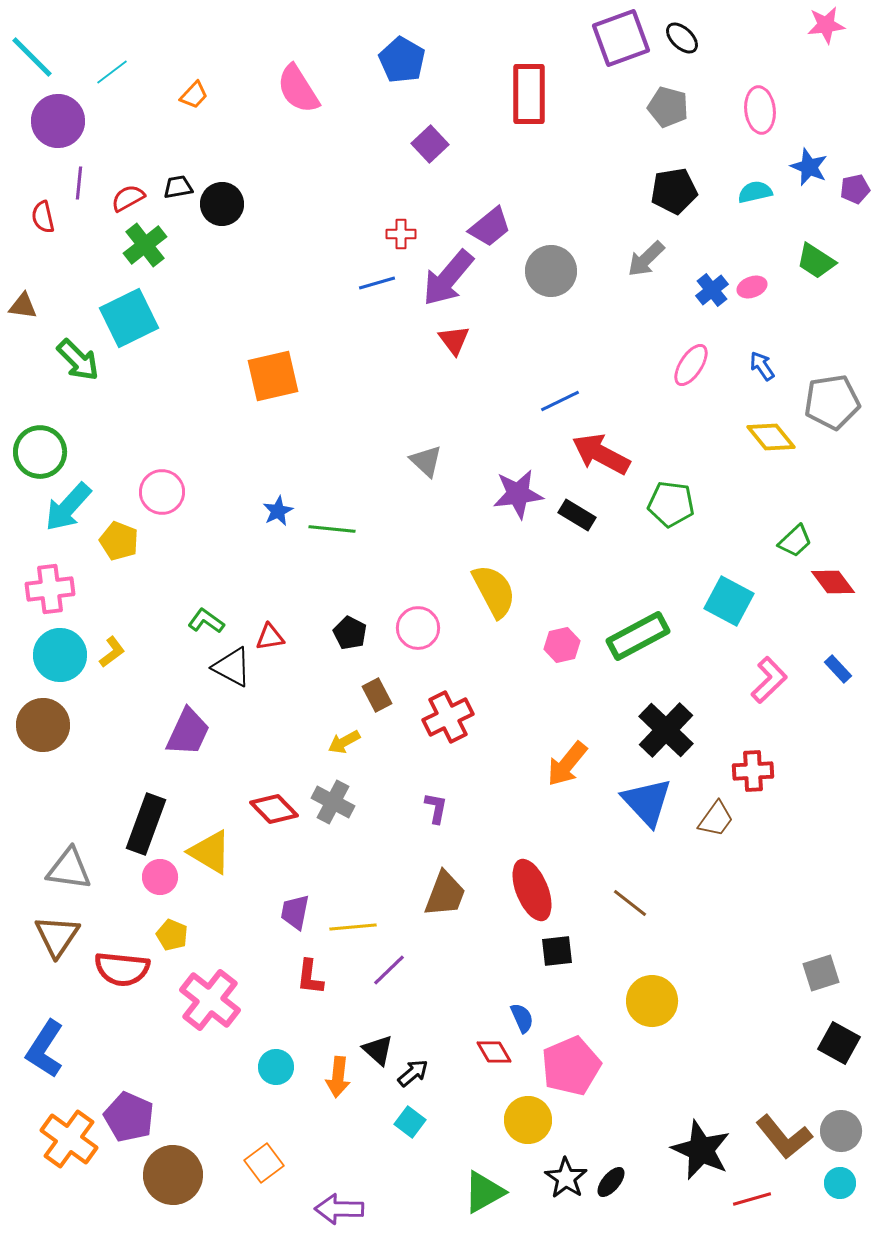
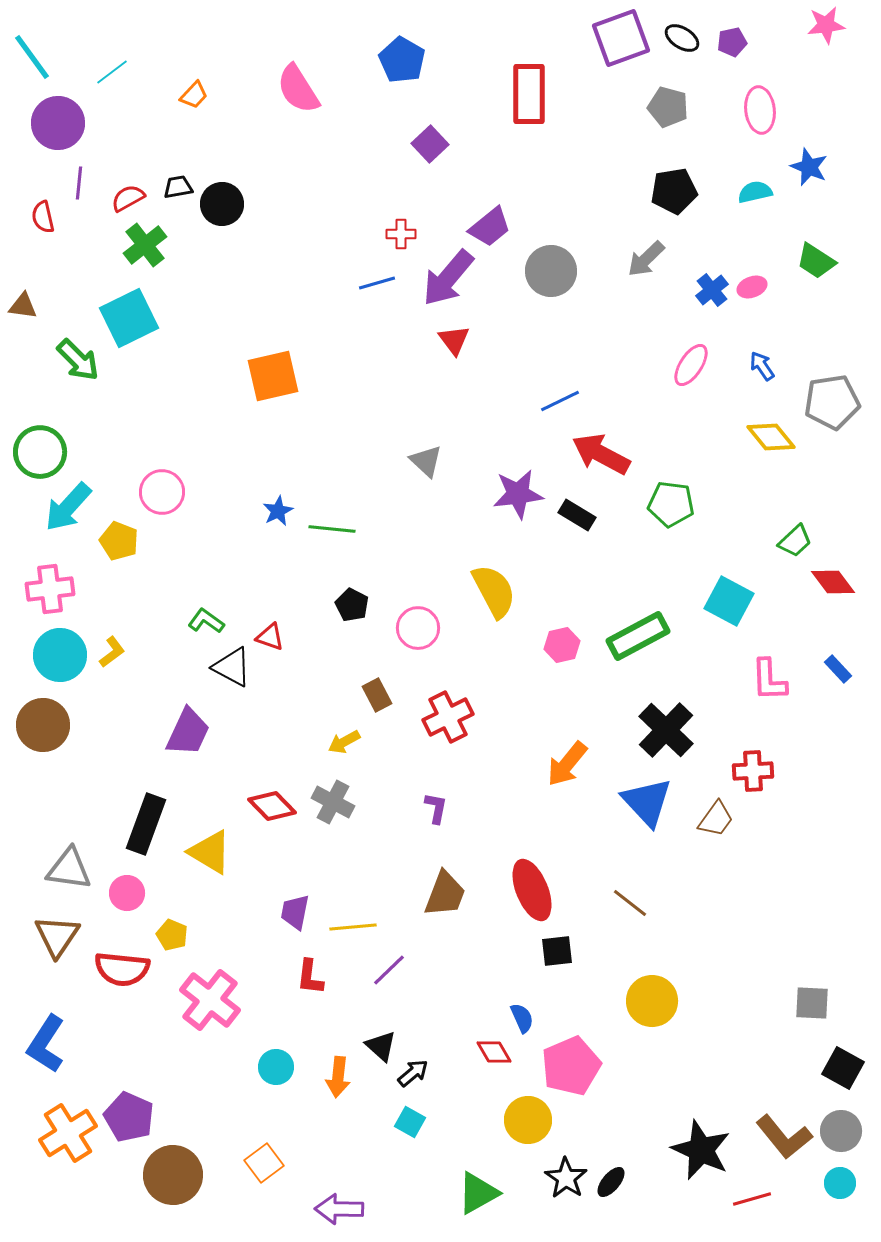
black ellipse at (682, 38): rotated 12 degrees counterclockwise
cyan line at (32, 57): rotated 9 degrees clockwise
purple circle at (58, 121): moved 2 px down
purple pentagon at (855, 189): moved 123 px left, 147 px up
black pentagon at (350, 633): moved 2 px right, 28 px up
red triangle at (270, 637): rotated 28 degrees clockwise
pink L-shape at (769, 680): rotated 132 degrees clockwise
red diamond at (274, 809): moved 2 px left, 3 px up
pink circle at (160, 877): moved 33 px left, 16 px down
gray square at (821, 973): moved 9 px left, 30 px down; rotated 21 degrees clockwise
black square at (839, 1043): moved 4 px right, 25 px down
blue L-shape at (45, 1049): moved 1 px right, 5 px up
black triangle at (378, 1050): moved 3 px right, 4 px up
cyan square at (410, 1122): rotated 8 degrees counterclockwise
orange cross at (69, 1139): moved 1 px left, 6 px up; rotated 22 degrees clockwise
green triangle at (484, 1192): moved 6 px left, 1 px down
